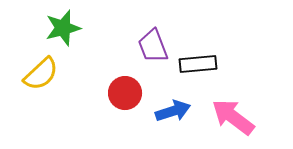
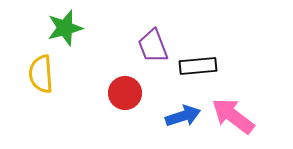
green star: moved 2 px right
black rectangle: moved 2 px down
yellow semicircle: rotated 129 degrees clockwise
blue arrow: moved 10 px right, 5 px down
pink arrow: moved 1 px up
